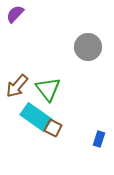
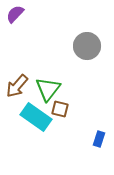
gray circle: moved 1 px left, 1 px up
green triangle: rotated 16 degrees clockwise
brown square: moved 7 px right, 19 px up; rotated 12 degrees counterclockwise
